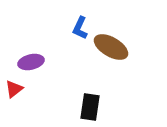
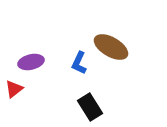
blue L-shape: moved 1 px left, 35 px down
black rectangle: rotated 40 degrees counterclockwise
